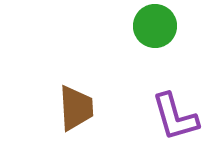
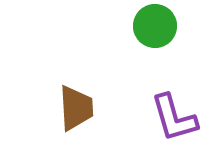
purple L-shape: moved 1 px left, 1 px down
